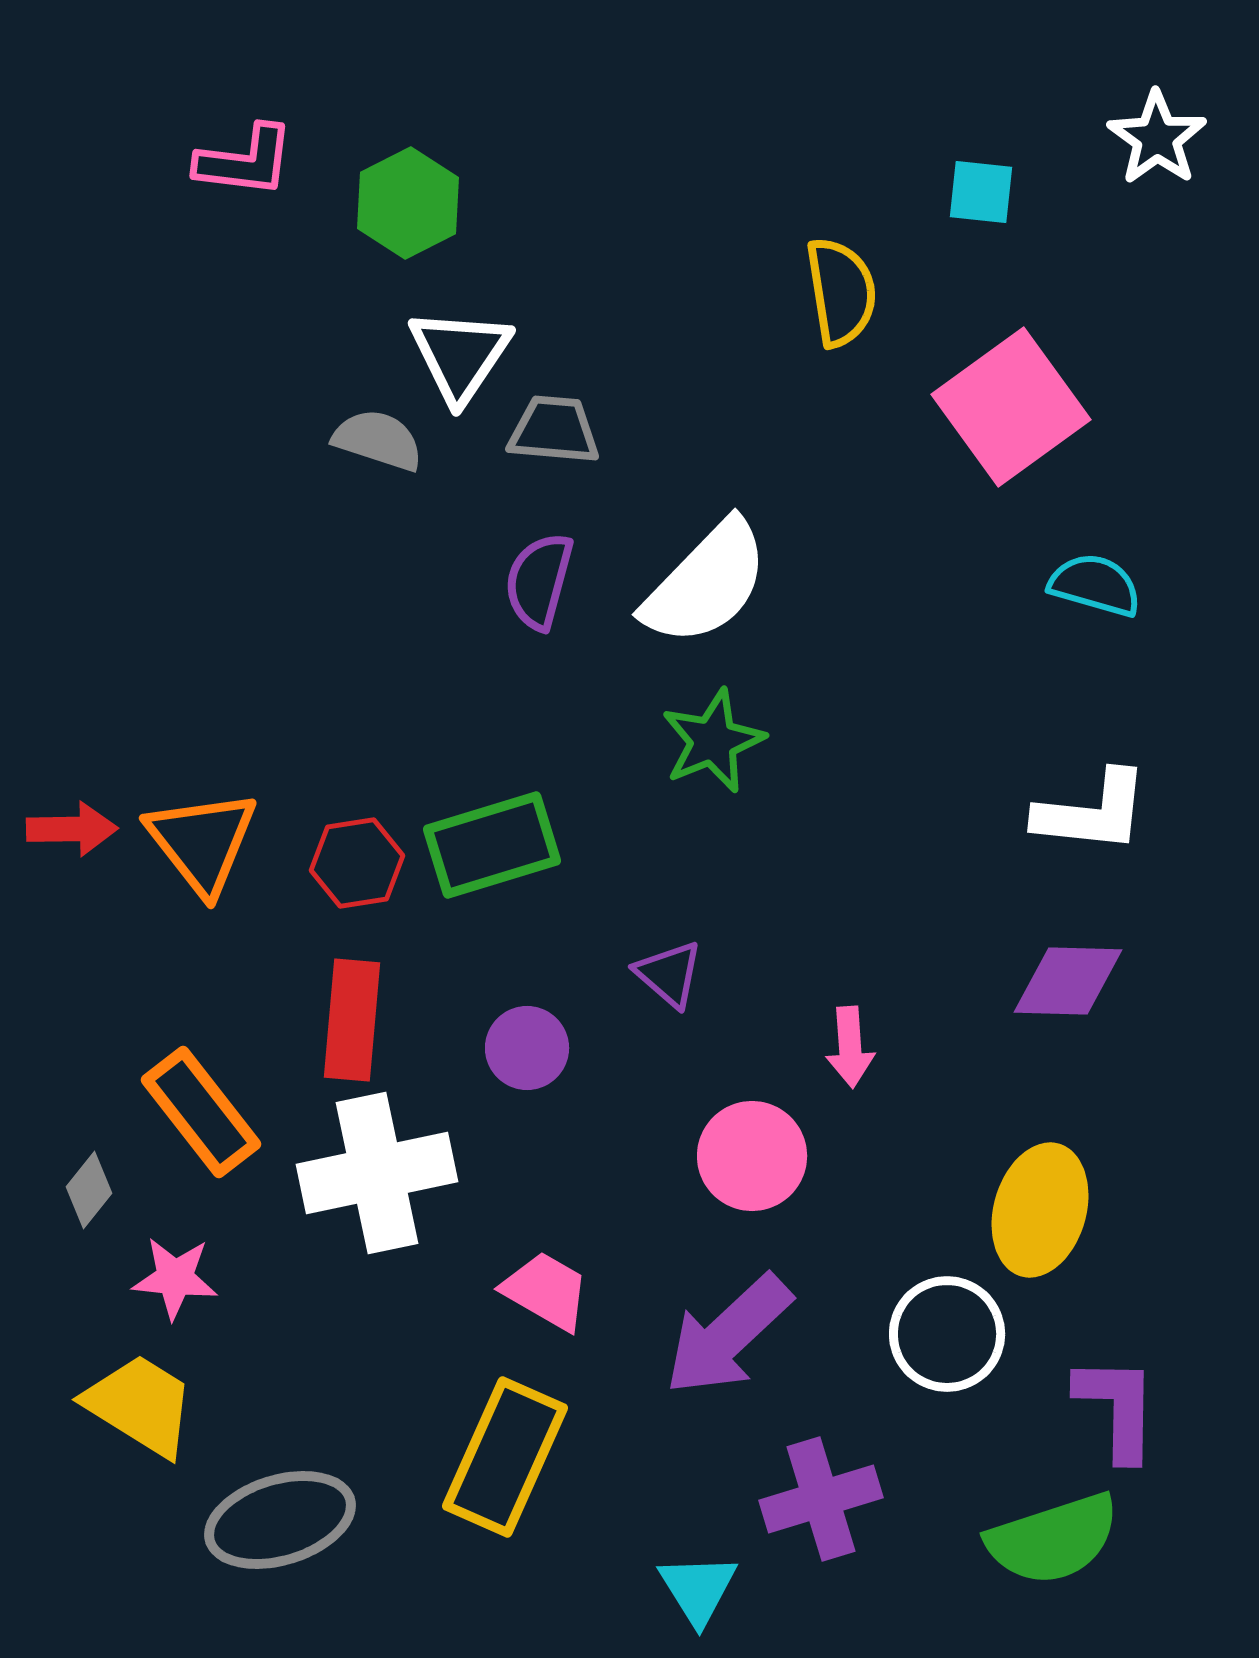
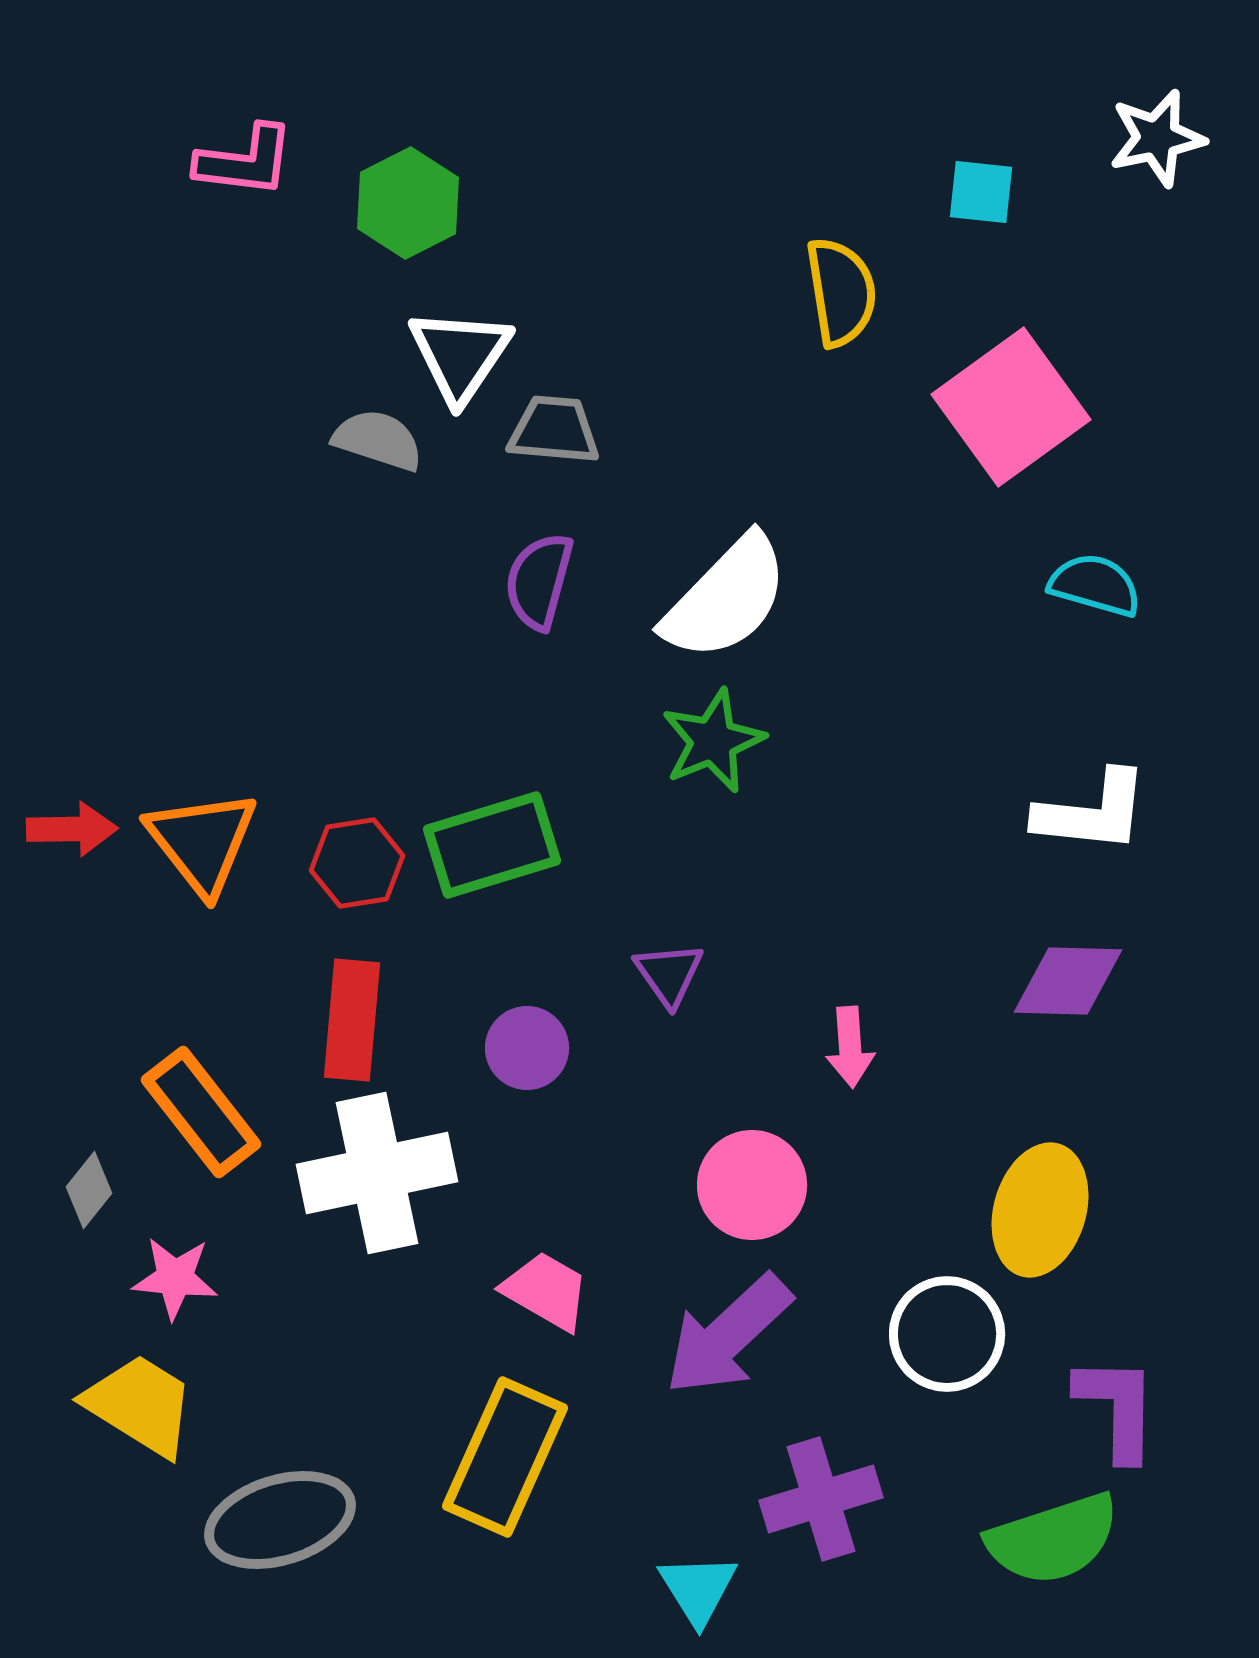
white star: rotated 24 degrees clockwise
white semicircle: moved 20 px right, 15 px down
purple triangle: rotated 14 degrees clockwise
pink circle: moved 29 px down
